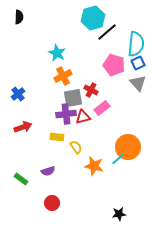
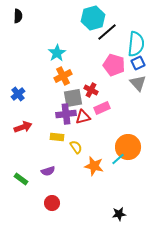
black semicircle: moved 1 px left, 1 px up
cyan star: rotated 12 degrees clockwise
pink rectangle: rotated 14 degrees clockwise
